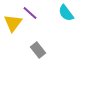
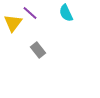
cyan semicircle: rotated 12 degrees clockwise
